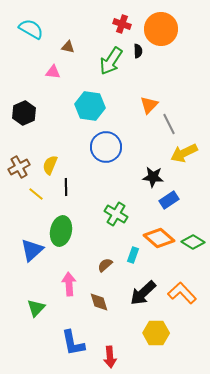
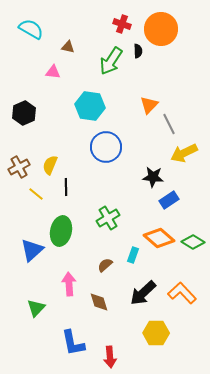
green cross: moved 8 px left, 4 px down; rotated 30 degrees clockwise
